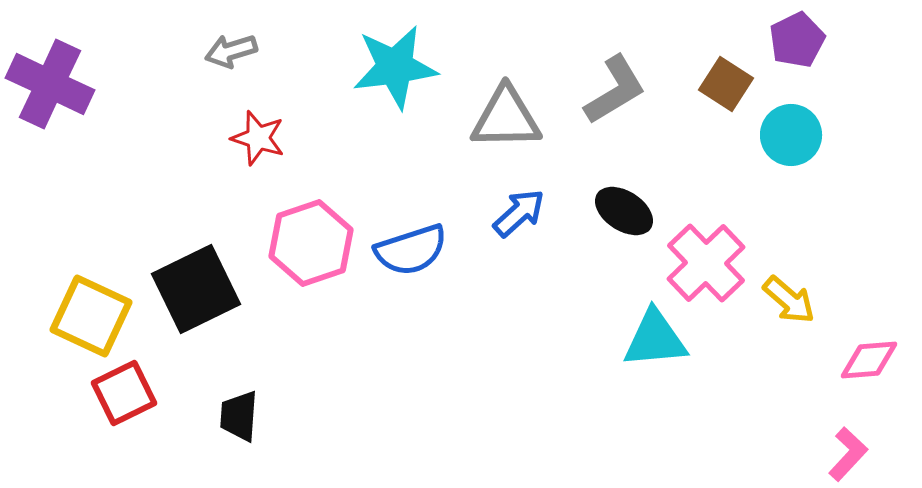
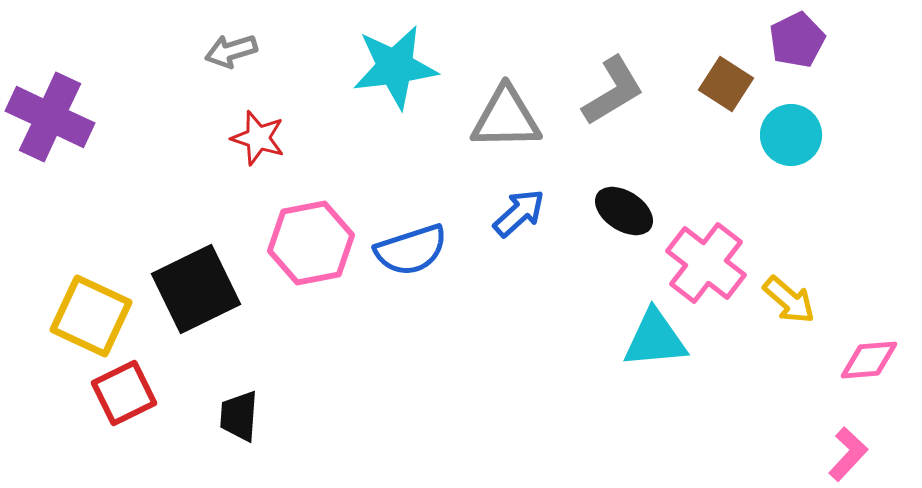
purple cross: moved 33 px down
gray L-shape: moved 2 px left, 1 px down
pink hexagon: rotated 8 degrees clockwise
pink cross: rotated 8 degrees counterclockwise
